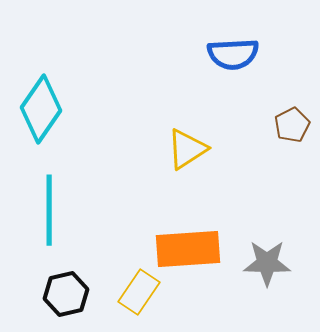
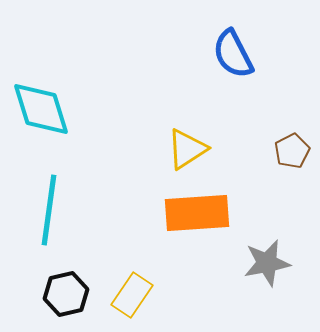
blue semicircle: rotated 66 degrees clockwise
cyan diamond: rotated 52 degrees counterclockwise
brown pentagon: moved 26 px down
cyan line: rotated 8 degrees clockwise
orange rectangle: moved 9 px right, 36 px up
gray star: rotated 12 degrees counterclockwise
yellow rectangle: moved 7 px left, 3 px down
